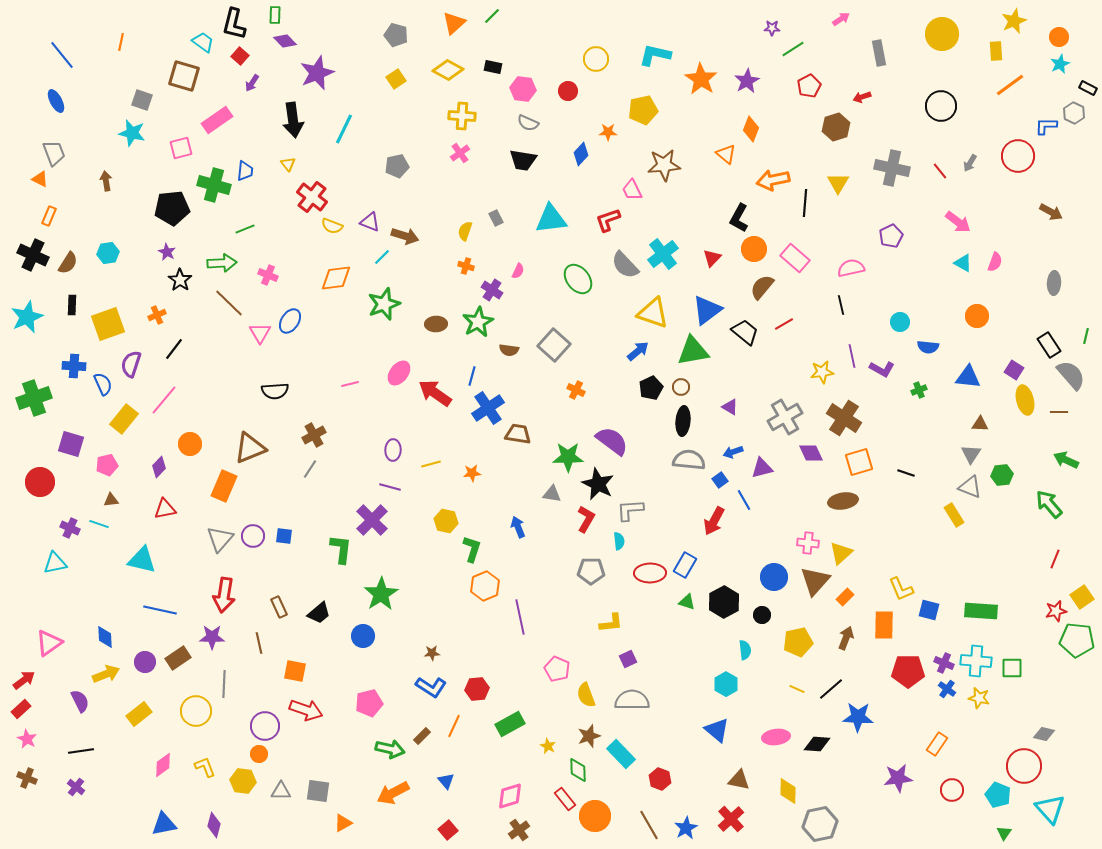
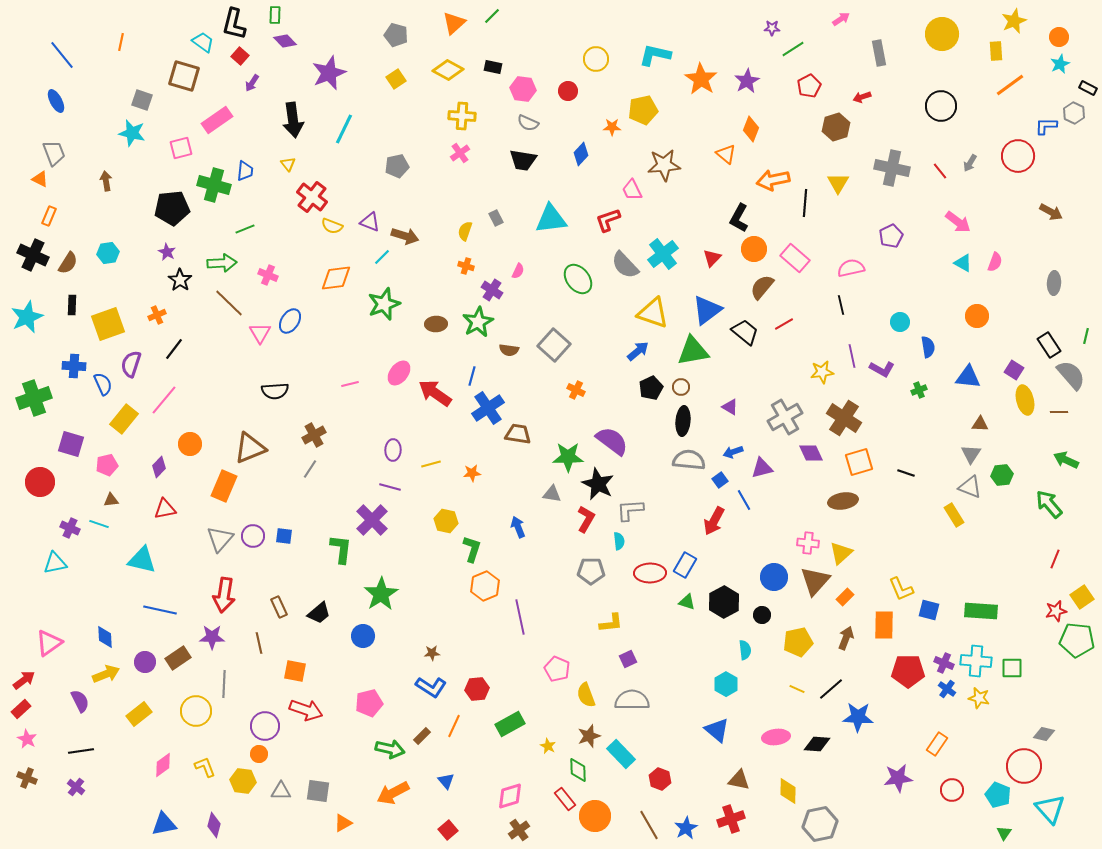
purple star at (317, 73): moved 12 px right
orange star at (608, 132): moved 4 px right, 5 px up
blue semicircle at (928, 347): rotated 105 degrees counterclockwise
red cross at (731, 819): rotated 24 degrees clockwise
